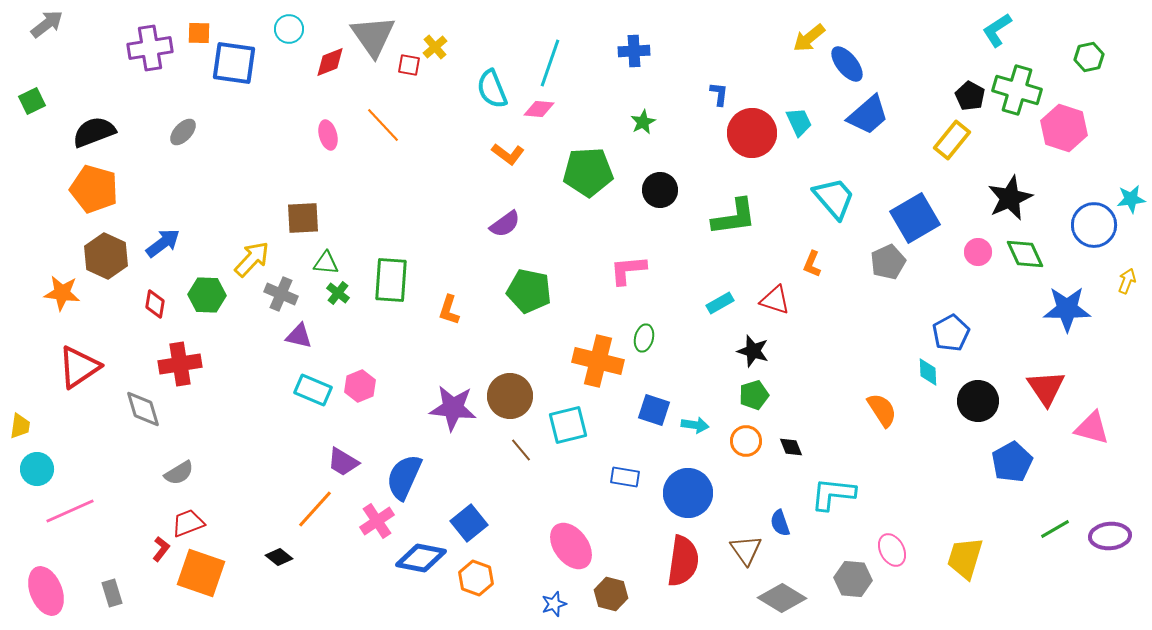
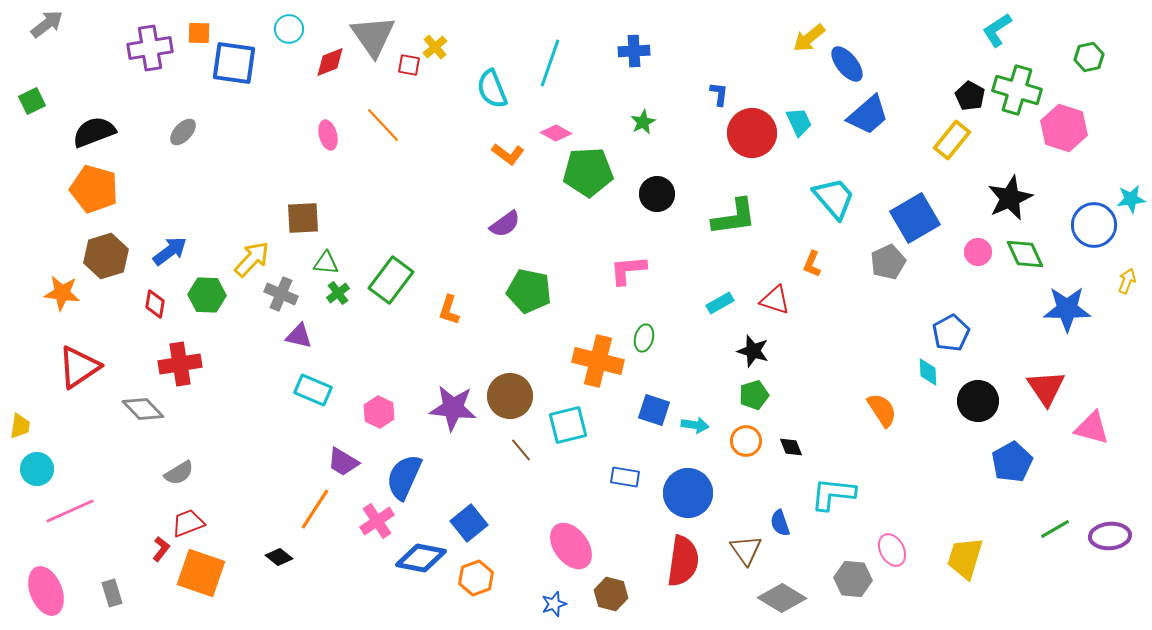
pink diamond at (539, 109): moved 17 px right, 24 px down; rotated 24 degrees clockwise
black circle at (660, 190): moved 3 px left, 4 px down
blue arrow at (163, 243): moved 7 px right, 8 px down
brown hexagon at (106, 256): rotated 18 degrees clockwise
green rectangle at (391, 280): rotated 33 degrees clockwise
green cross at (338, 293): rotated 15 degrees clockwise
pink hexagon at (360, 386): moved 19 px right, 26 px down; rotated 12 degrees counterclockwise
gray diamond at (143, 409): rotated 27 degrees counterclockwise
orange line at (315, 509): rotated 9 degrees counterclockwise
orange hexagon at (476, 578): rotated 20 degrees clockwise
